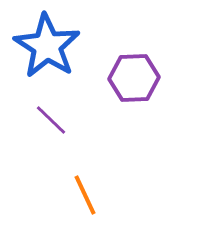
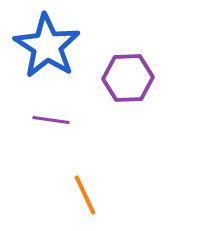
purple hexagon: moved 6 px left
purple line: rotated 36 degrees counterclockwise
